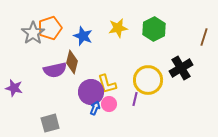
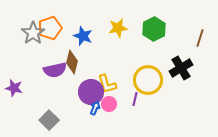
brown line: moved 4 px left, 1 px down
gray square: moved 1 px left, 3 px up; rotated 30 degrees counterclockwise
